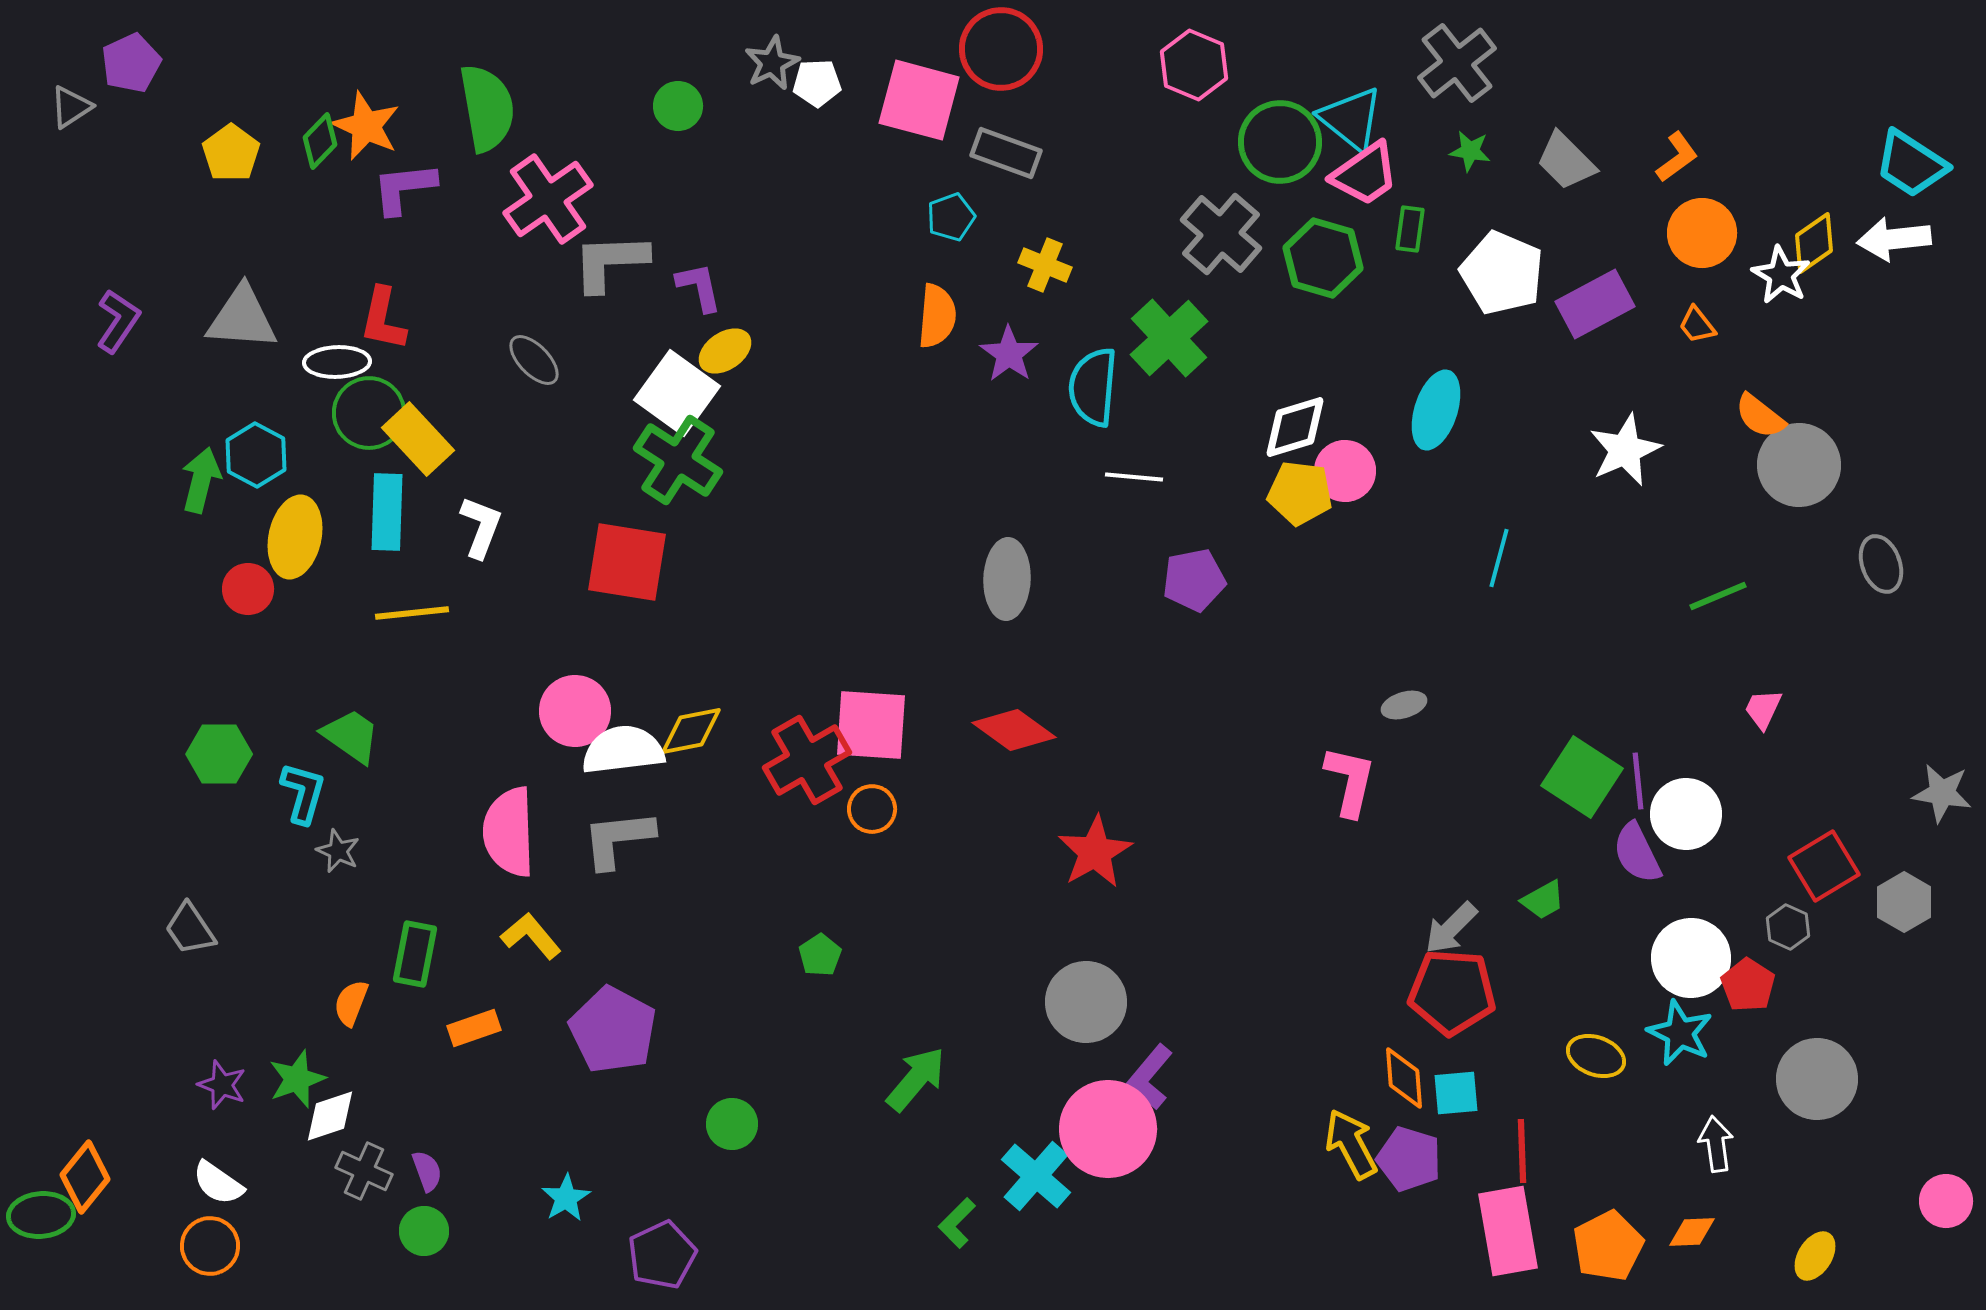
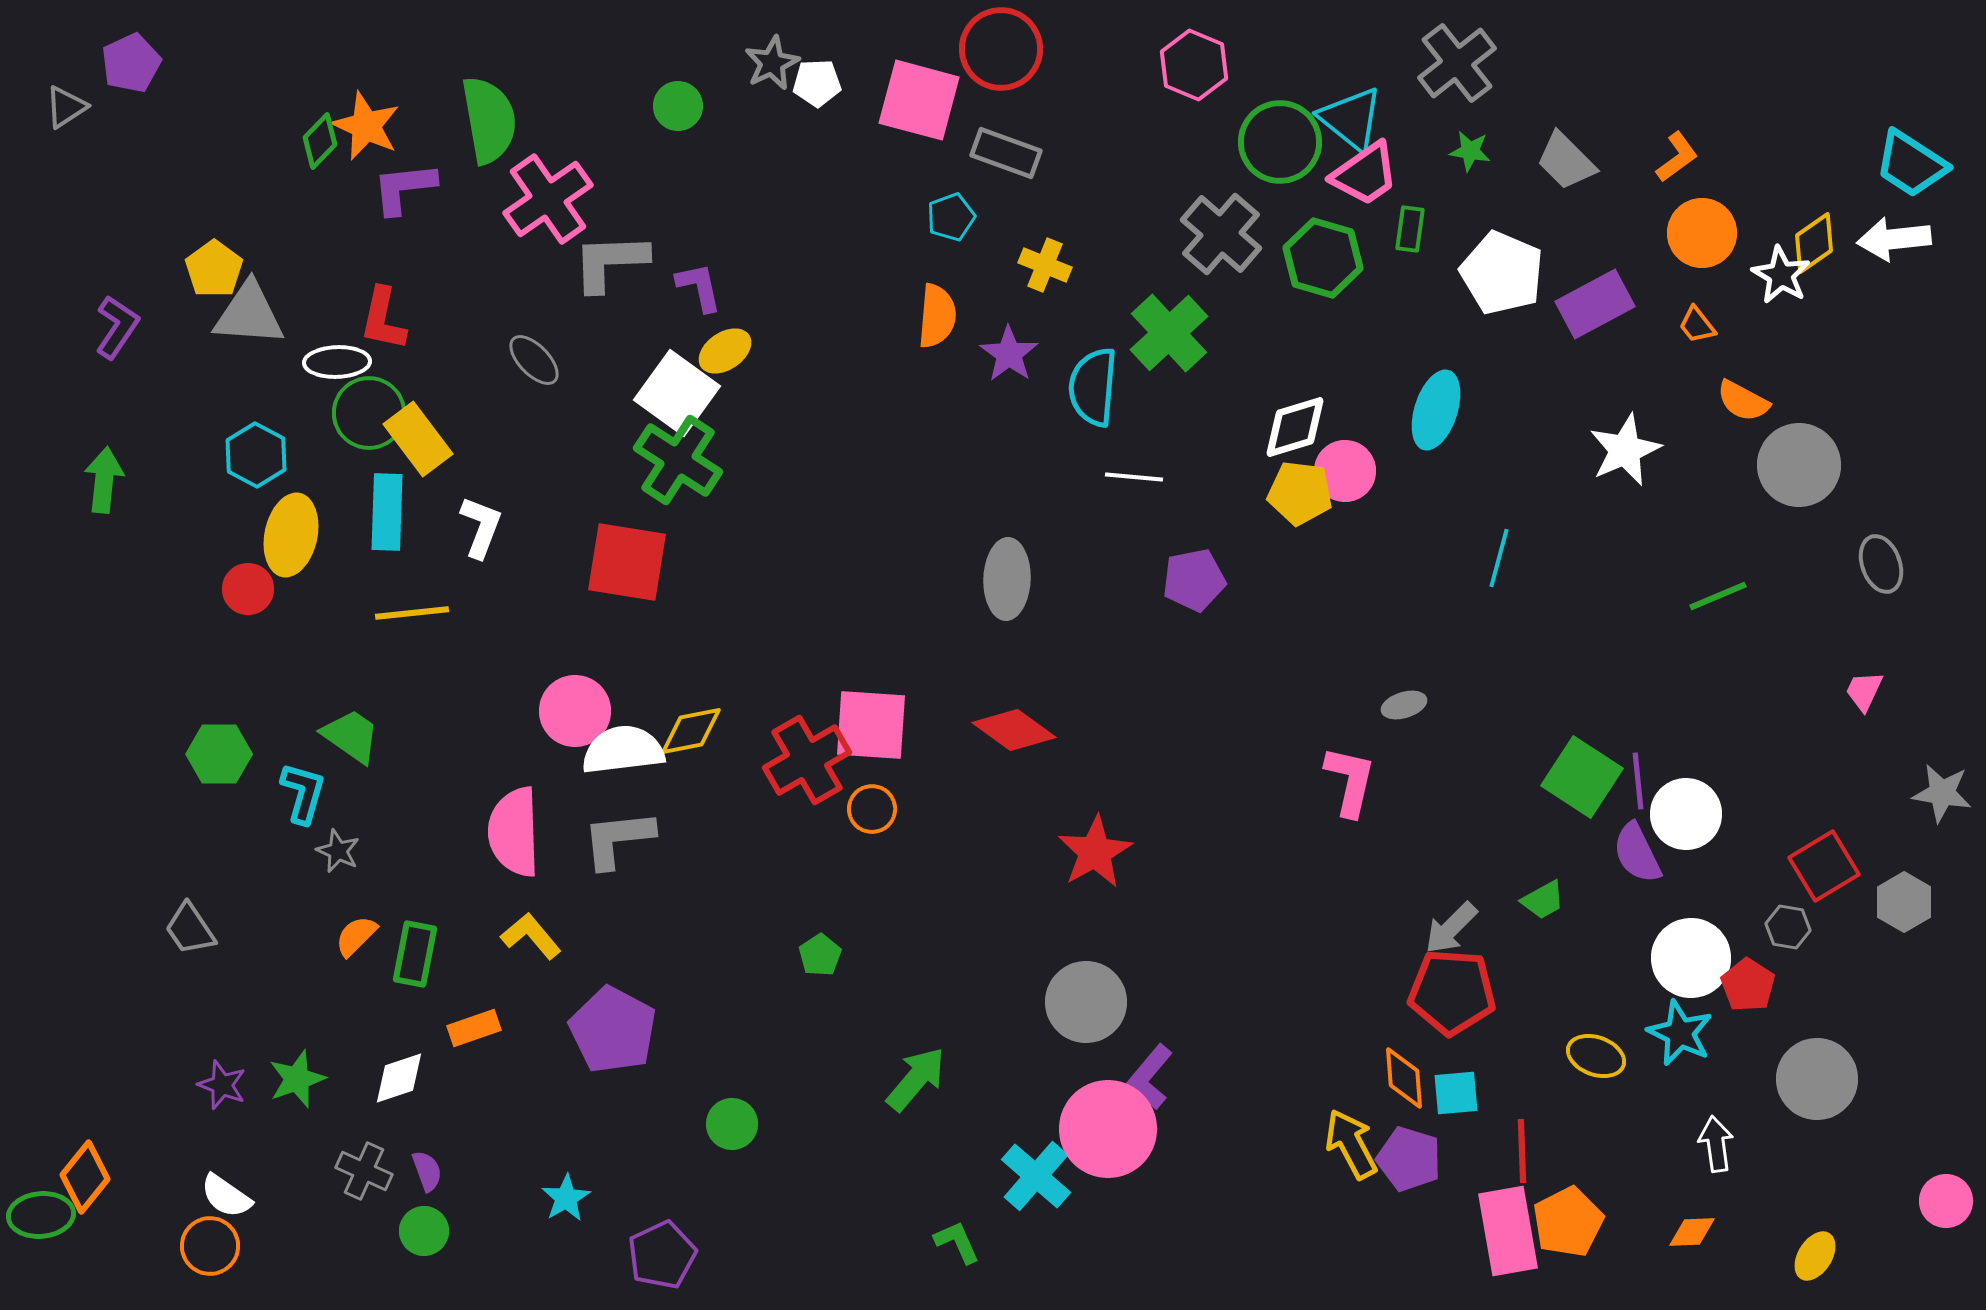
gray triangle at (71, 107): moved 5 px left
green semicircle at (487, 108): moved 2 px right, 12 px down
yellow pentagon at (231, 153): moved 17 px left, 116 px down
gray triangle at (242, 318): moved 7 px right, 4 px up
purple L-shape at (118, 321): moved 1 px left, 6 px down
green cross at (1169, 338): moved 5 px up
orange semicircle at (1760, 416): moved 17 px left, 15 px up; rotated 10 degrees counterclockwise
yellow rectangle at (418, 439): rotated 6 degrees clockwise
green arrow at (201, 480): moved 97 px left; rotated 8 degrees counterclockwise
yellow ellipse at (295, 537): moved 4 px left, 2 px up
pink trapezoid at (1763, 709): moved 101 px right, 18 px up
pink semicircle at (509, 832): moved 5 px right
gray hexagon at (1788, 927): rotated 15 degrees counterclockwise
orange semicircle at (351, 1003): moved 5 px right, 67 px up; rotated 24 degrees clockwise
white diamond at (330, 1116): moved 69 px right, 38 px up
white semicircle at (218, 1183): moved 8 px right, 13 px down
green L-shape at (957, 1223): moved 19 px down; rotated 111 degrees clockwise
orange pentagon at (1608, 1246): moved 40 px left, 24 px up
